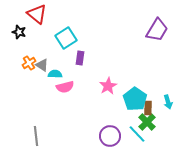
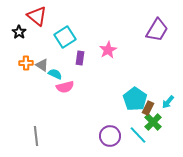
red triangle: moved 2 px down
black star: rotated 16 degrees clockwise
cyan square: moved 1 px left, 1 px up
orange cross: moved 3 px left; rotated 32 degrees clockwise
cyan semicircle: rotated 24 degrees clockwise
pink star: moved 36 px up
cyan arrow: rotated 56 degrees clockwise
brown rectangle: rotated 24 degrees clockwise
green cross: moved 6 px right
cyan line: moved 1 px right, 1 px down
